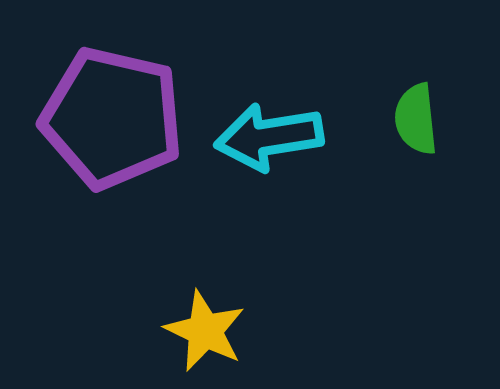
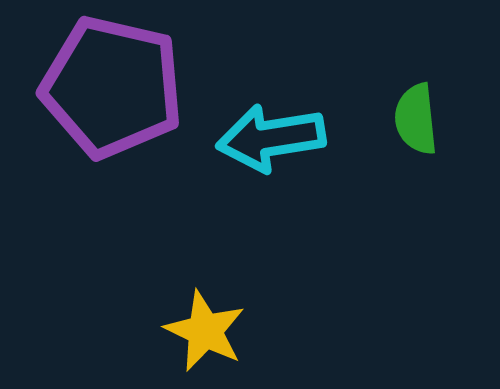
purple pentagon: moved 31 px up
cyan arrow: moved 2 px right, 1 px down
